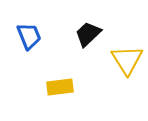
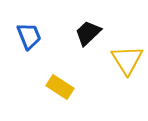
black trapezoid: moved 1 px up
yellow rectangle: rotated 40 degrees clockwise
